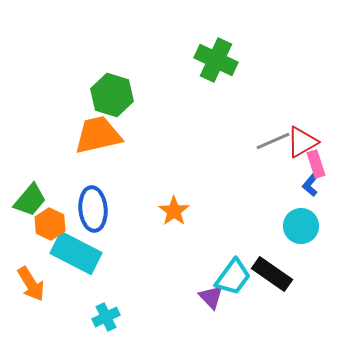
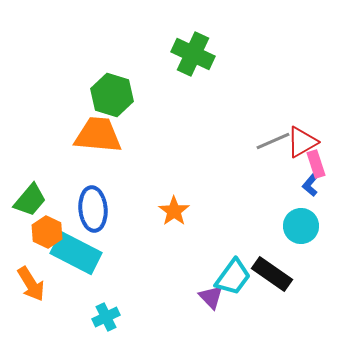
green cross: moved 23 px left, 6 px up
orange trapezoid: rotated 18 degrees clockwise
orange hexagon: moved 3 px left, 8 px down
